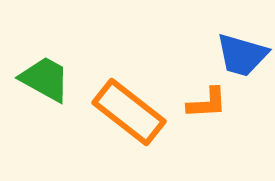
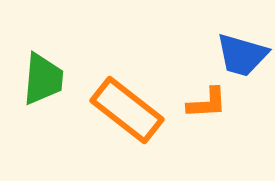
green trapezoid: moved 2 px left; rotated 66 degrees clockwise
orange rectangle: moved 2 px left, 2 px up
